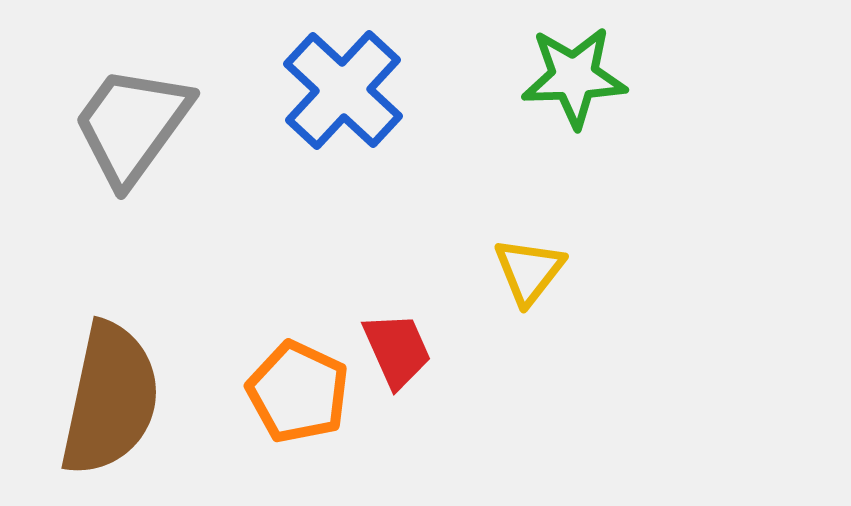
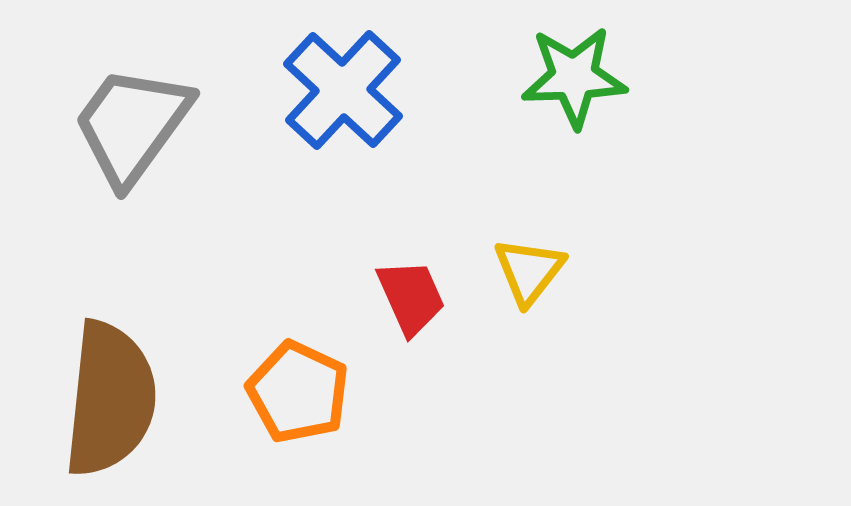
red trapezoid: moved 14 px right, 53 px up
brown semicircle: rotated 6 degrees counterclockwise
